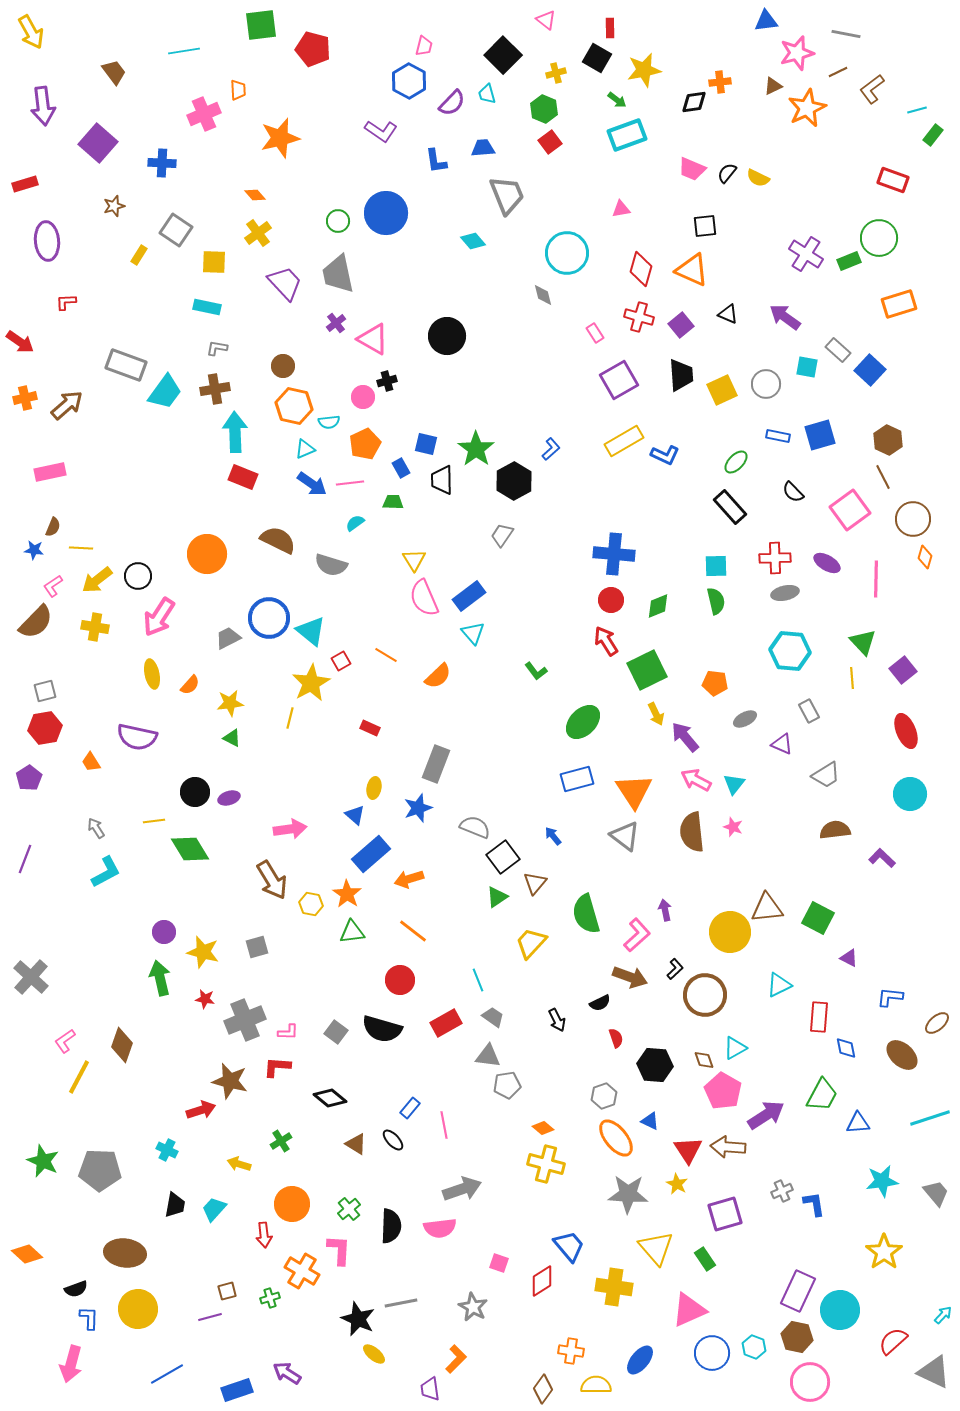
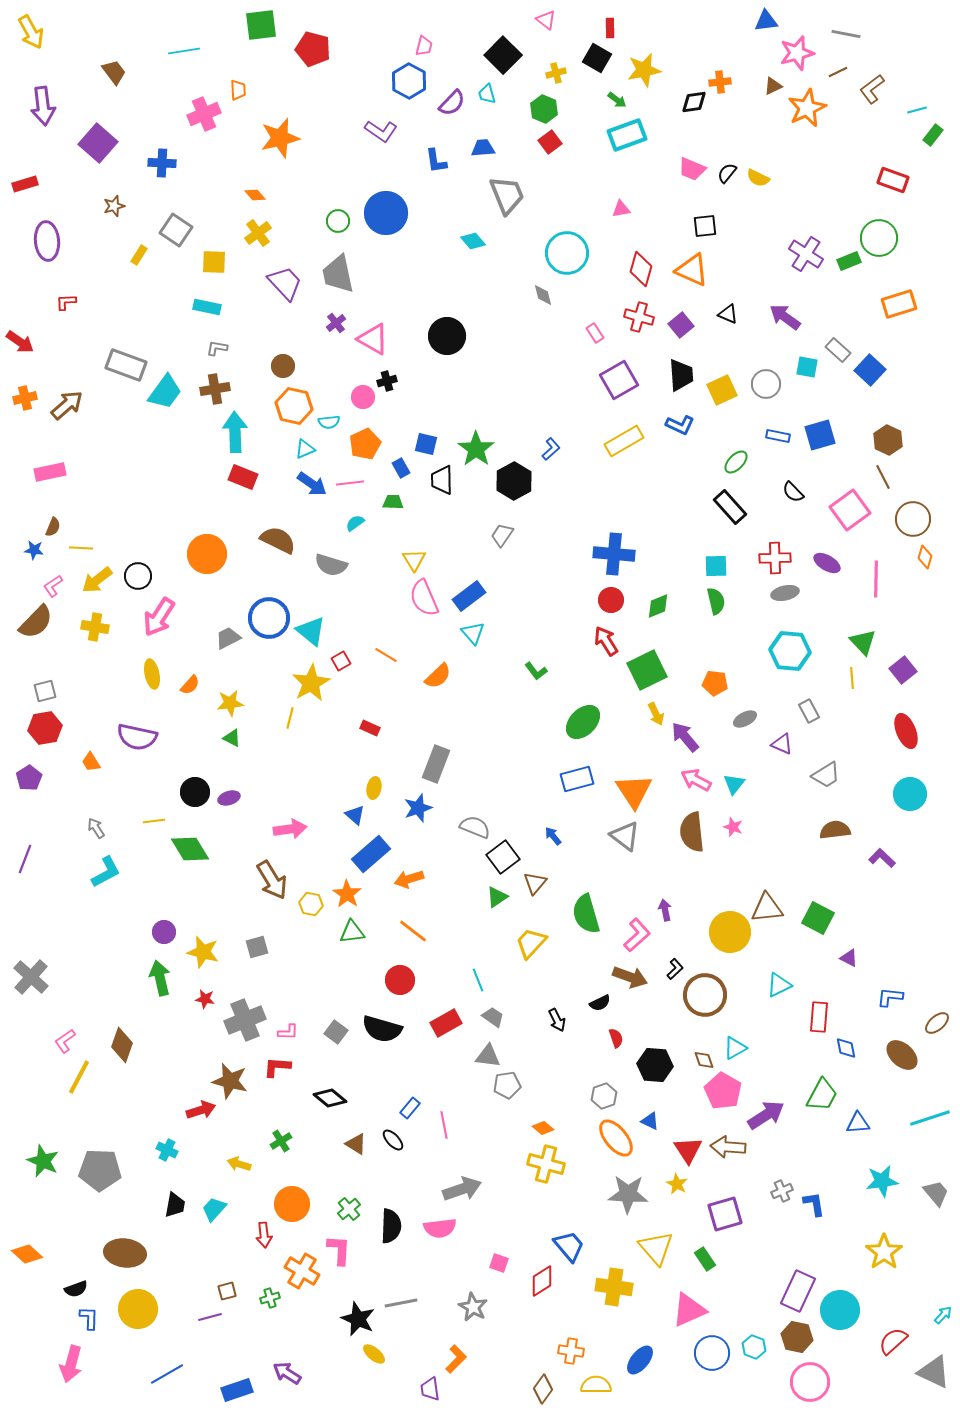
blue L-shape at (665, 455): moved 15 px right, 30 px up
